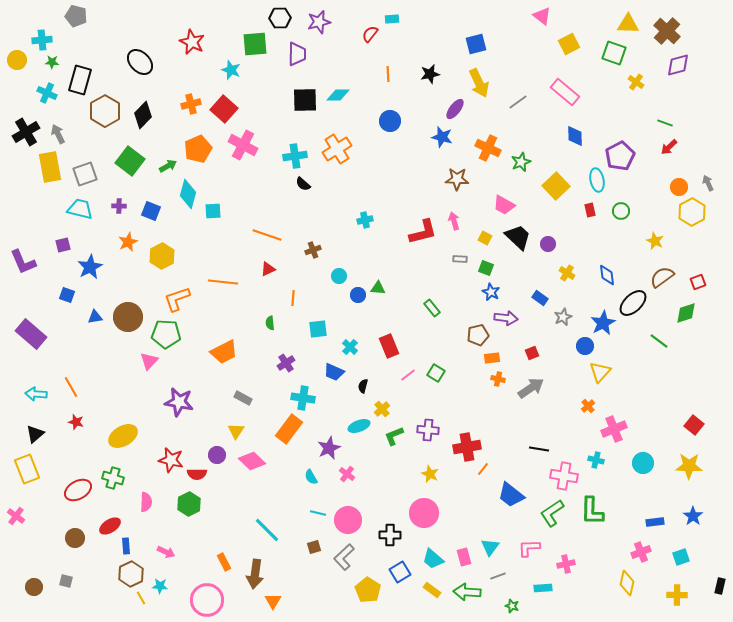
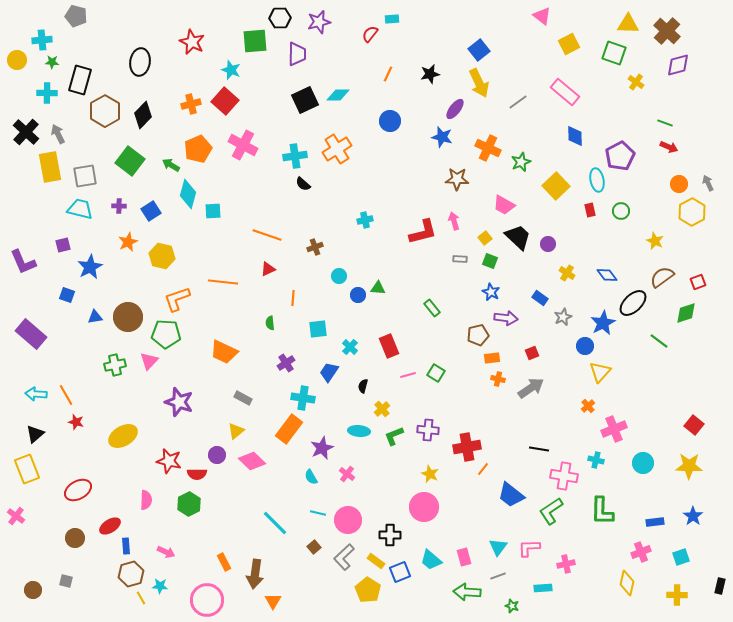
green square at (255, 44): moved 3 px up
blue square at (476, 44): moved 3 px right, 6 px down; rotated 25 degrees counterclockwise
black ellipse at (140, 62): rotated 52 degrees clockwise
orange line at (388, 74): rotated 28 degrees clockwise
cyan cross at (47, 93): rotated 24 degrees counterclockwise
black square at (305, 100): rotated 24 degrees counterclockwise
red square at (224, 109): moved 1 px right, 8 px up
black cross at (26, 132): rotated 16 degrees counterclockwise
red arrow at (669, 147): rotated 114 degrees counterclockwise
green arrow at (168, 166): moved 3 px right, 1 px up; rotated 120 degrees counterclockwise
gray square at (85, 174): moved 2 px down; rotated 10 degrees clockwise
orange circle at (679, 187): moved 3 px up
blue square at (151, 211): rotated 36 degrees clockwise
yellow square at (485, 238): rotated 24 degrees clockwise
brown cross at (313, 250): moved 2 px right, 3 px up
yellow hexagon at (162, 256): rotated 20 degrees counterclockwise
green square at (486, 268): moved 4 px right, 7 px up
blue diamond at (607, 275): rotated 30 degrees counterclockwise
orange trapezoid at (224, 352): rotated 52 degrees clockwise
blue trapezoid at (334, 372): moved 5 px left; rotated 100 degrees clockwise
pink line at (408, 375): rotated 21 degrees clockwise
orange line at (71, 387): moved 5 px left, 8 px down
purple star at (179, 402): rotated 8 degrees clockwise
cyan ellipse at (359, 426): moved 5 px down; rotated 25 degrees clockwise
yellow triangle at (236, 431): rotated 18 degrees clockwise
purple star at (329, 448): moved 7 px left
red star at (171, 460): moved 2 px left, 1 px down
green cross at (113, 478): moved 2 px right, 113 px up; rotated 30 degrees counterclockwise
pink semicircle at (146, 502): moved 2 px up
green L-shape at (592, 511): moved 10 px right
pink circle at (424, 513): moved 6 px up
green L-shape at (552, 513): moved 1 px left, 2 px up
cyan line at (267, 530): moved 8 px right, 7 px up
brown square at (314, 547): rotated 24 degrees counterclockwise
cyan triangle at (490, 547): moved 8 px right
cyan trapezoid at (433, 559): moved 2 px left, 1 px down
blue square at (400, 572): rotated 10 degrees clockwise
brown hexagon at (131, 574): rotated 10 degrees clockwise
brown circle at (34, 587): moved 1 px left, 3 px down
yellow rectangle at (432, 590): moved 56 px left, 29 px up
